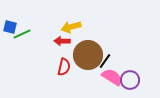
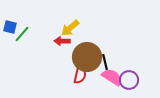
yellow arrow: moved 1 px left, 1 px down; rotated 24 degrees counterclockwise
green line: rotated 24 degrees counterclockwise
brown circle: moved 1 px left, 2 px down
black line: moved 1 px down; rotated 49 degrees counterclockwise
red semicircle: moved 16 px right, 8 px down
purple circle: moved 1 px left
